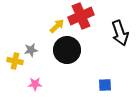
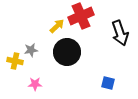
black circle: moved 2 px down
blue square: moved 3 px right, 2 px up; rotated 16 degrees clockwise
